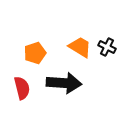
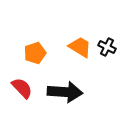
black arrow: moved 1 px right, 9 px down
red semicircle: rotated 30 degrees counterclockwise
